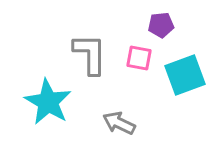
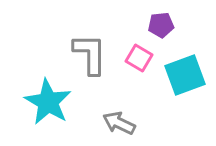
pink square: rotated 20 degrees clockwise
